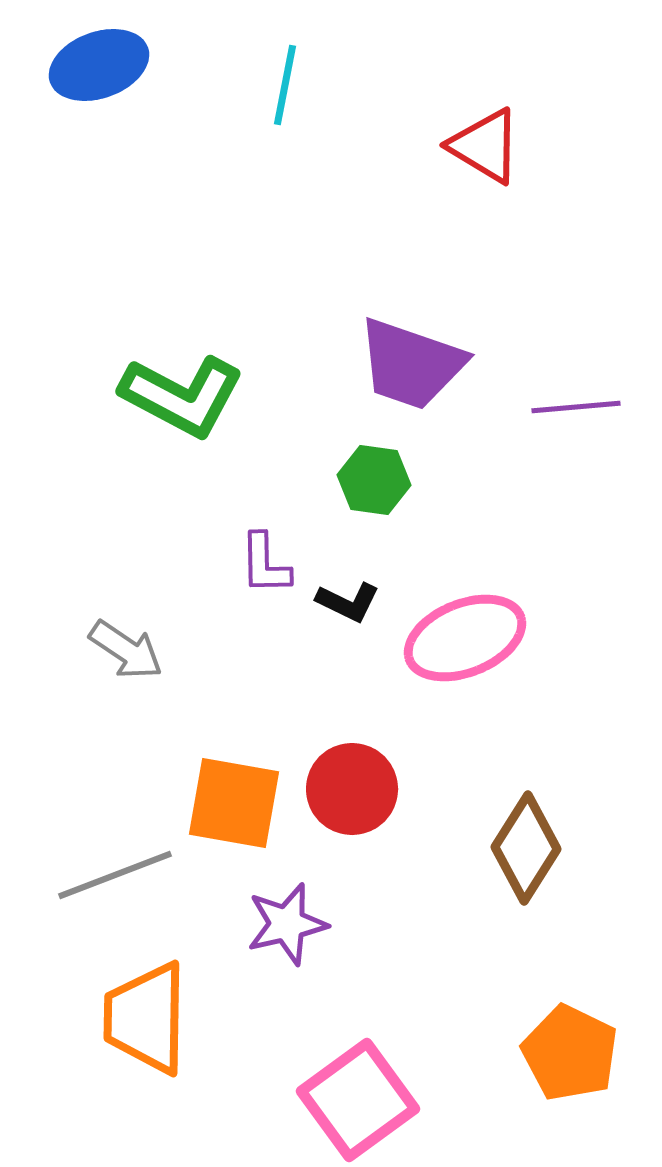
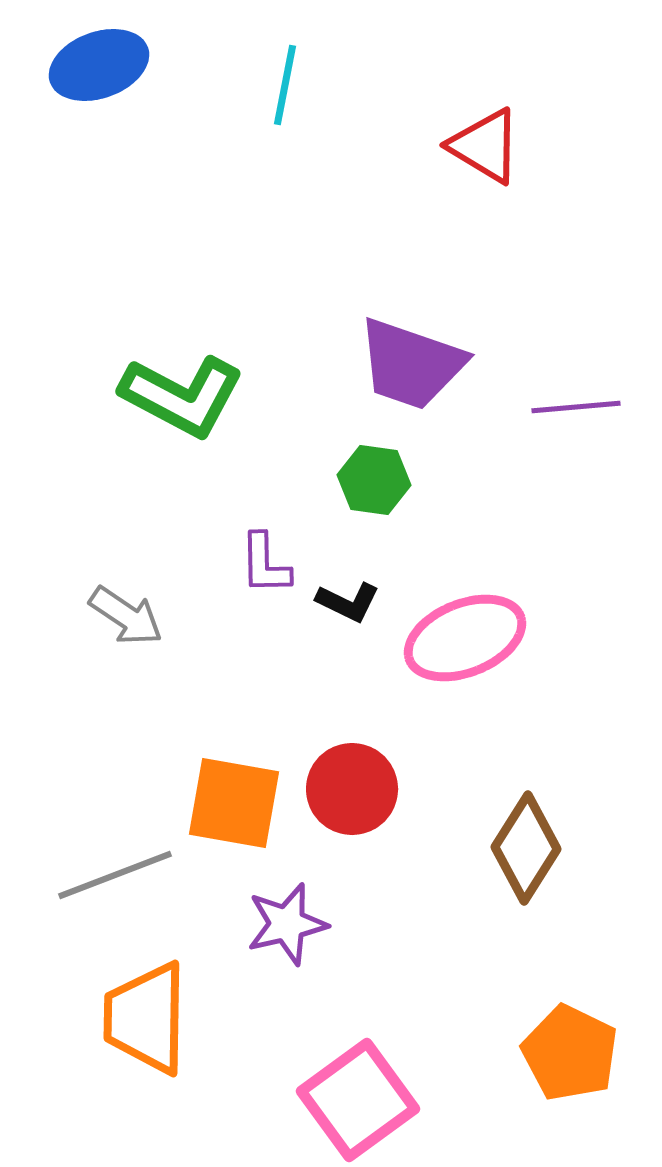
gray arrow: moved 34 px up
